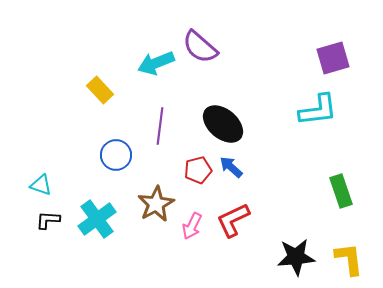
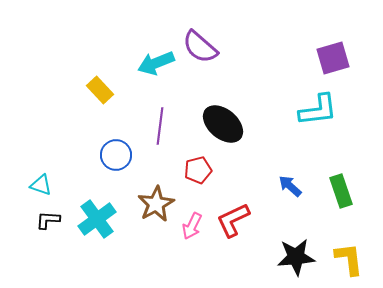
blue arrow: moved 59 px right, 19 px down
